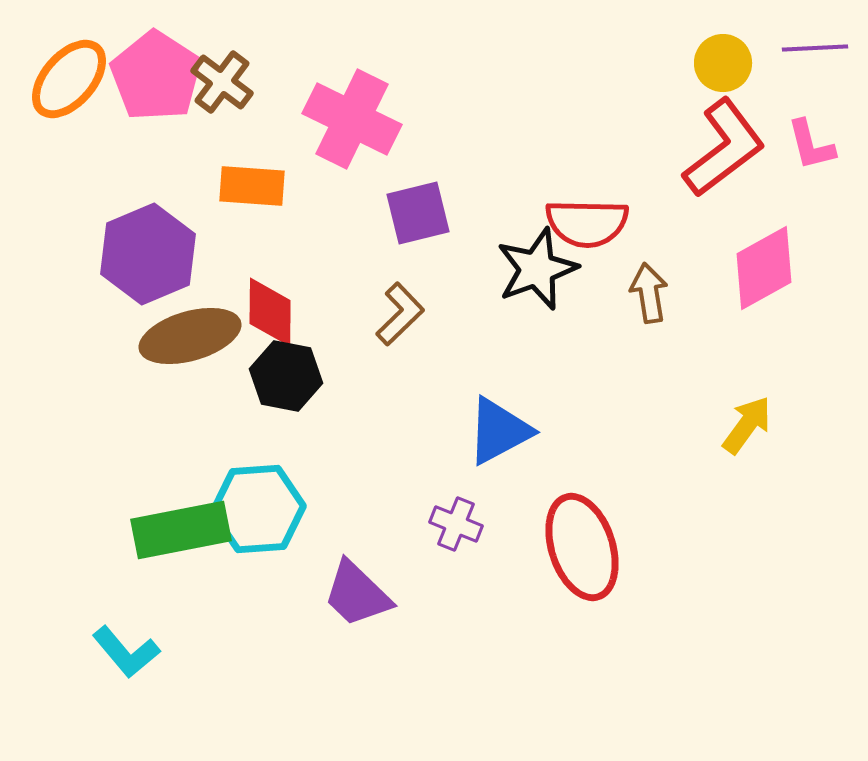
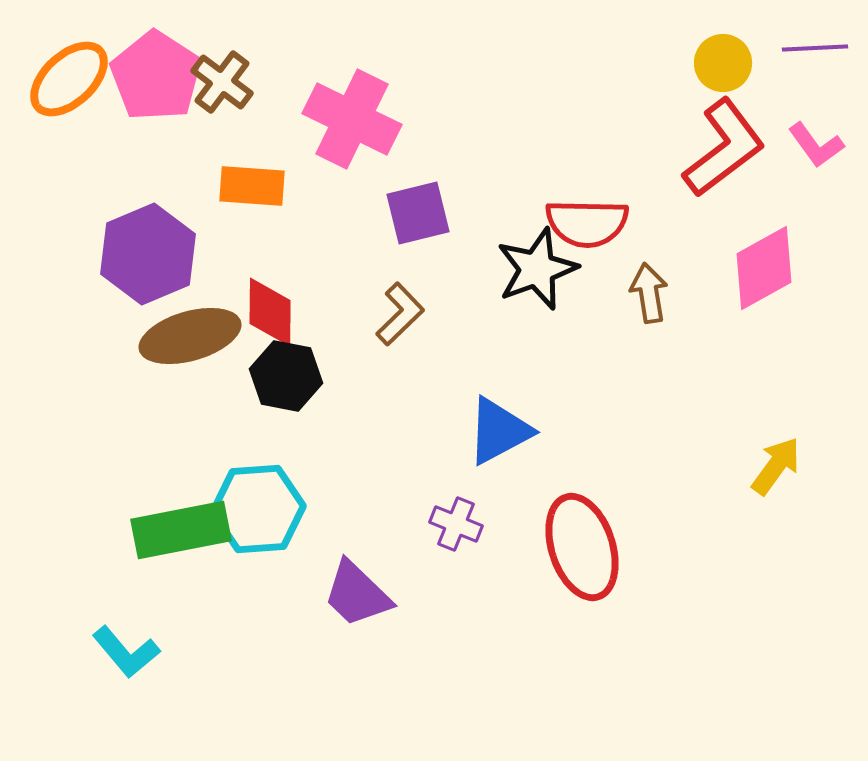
orange ellipse: rotated 6 degrees clockwise
pink L-shape: moved 5 px right; rotated 22 degrees counterclockwise
yellow arrow: moved 29 px right, 41 px down
